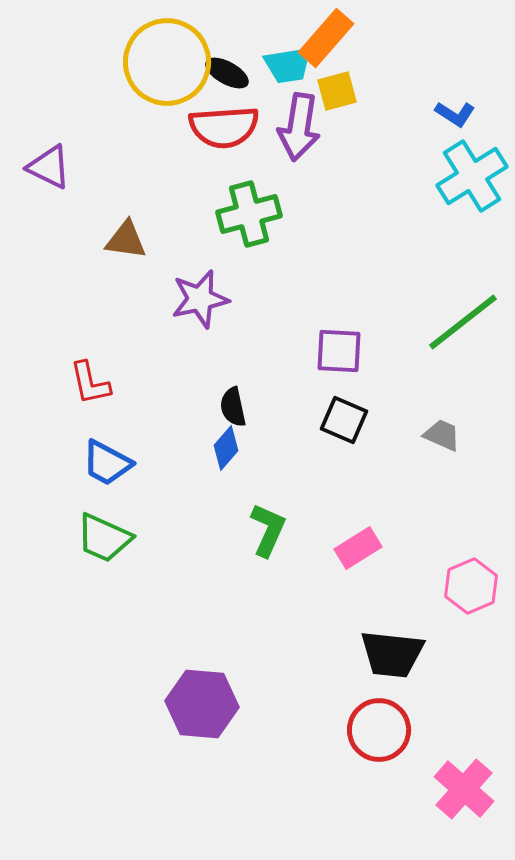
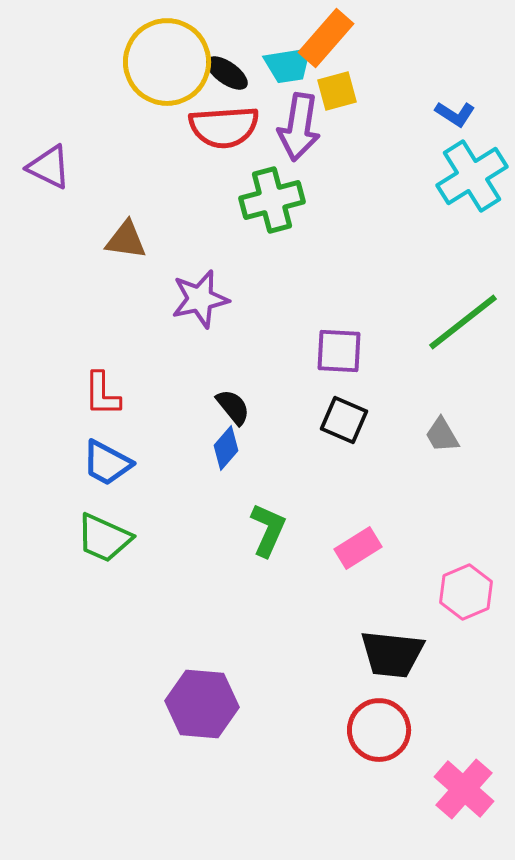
black ellipse: rotated 6 degrees clockwise
green cross: moved 23 px right, 14 px up
red L-shape: moved 12 px right, 11 px down; rotated 12 degrees clockwise
black semicircle: rotated 153 degrees clockwise
gray trapezoid: rotated 144 degrees counterclockwise
pink hexagon: moved 5 px left, 6 px down
